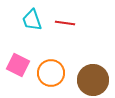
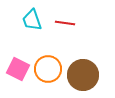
pink square: moved 4 px down
orange circle: moved 3 px left, 4 px up
brown circle: moved 10 px left, 5 px up
